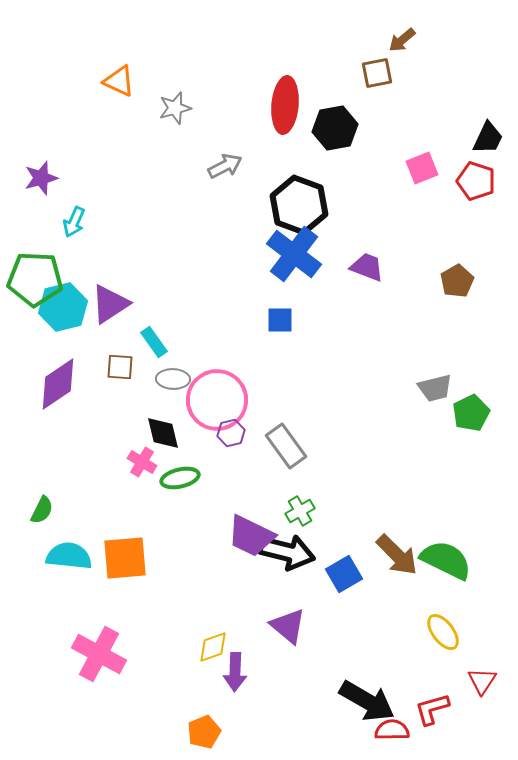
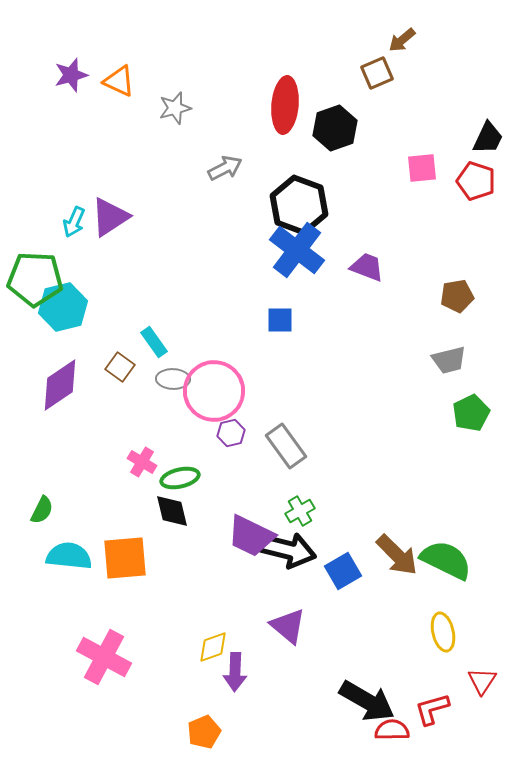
brown square at (377, 73): rotated 12 degrees counterclockwise
black hexagon at (335, 128): rotated 9 degrees counterclockwise
gray arrow at (225, 166): moved 2 px down
pink square at (422, 168): rotated 16 degrees clockwise
purple star at (41, 178): moved 30 px right, 103 px up
blue cross at (294, 254): moved 3 px right, 4 px up
brown pentagon at (457, 281): moved 15 px down; rotated 20 degrees clockwise
purple triangle at (110, 304): moved 87 px up
brown square at (120, 367): rotated 32 degrees clockwise
purple diamond at (58, 384): moved 2 px right, 1 px down
gray trapezoid at (435, 388): moved 14 px right, 28 px up
pink circle at (217, 400): moved 3 px left, 9 px up
black diamond at (163, 433): moved 9 px right, 78 px down
black arrow at (287, 552): moved 1 px right, 2 px up
blue square at (344, 574): moved 1 px left, 3 px up
yellow ellipse at (443, 632): rotated 24 degrees clockwise
pink cross at (99, 654): moved 5 px right, 3 px down
